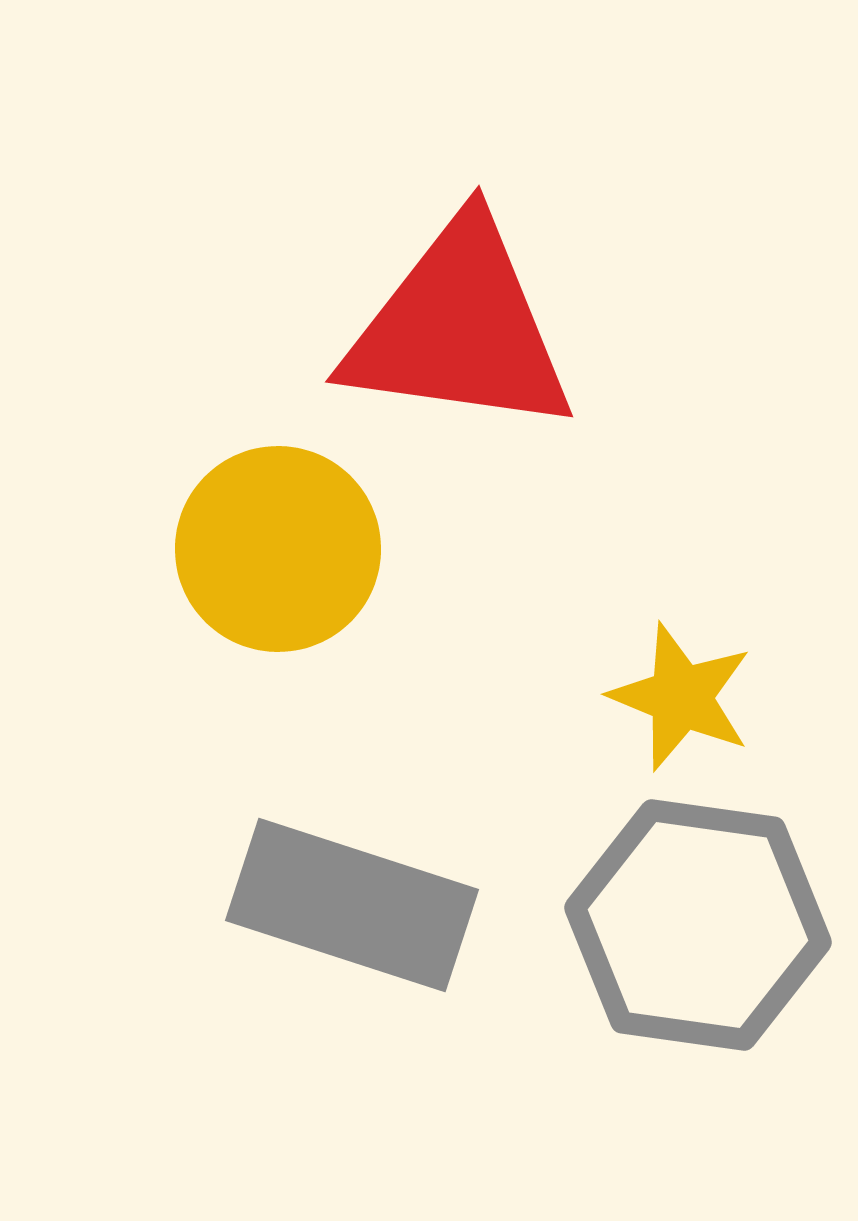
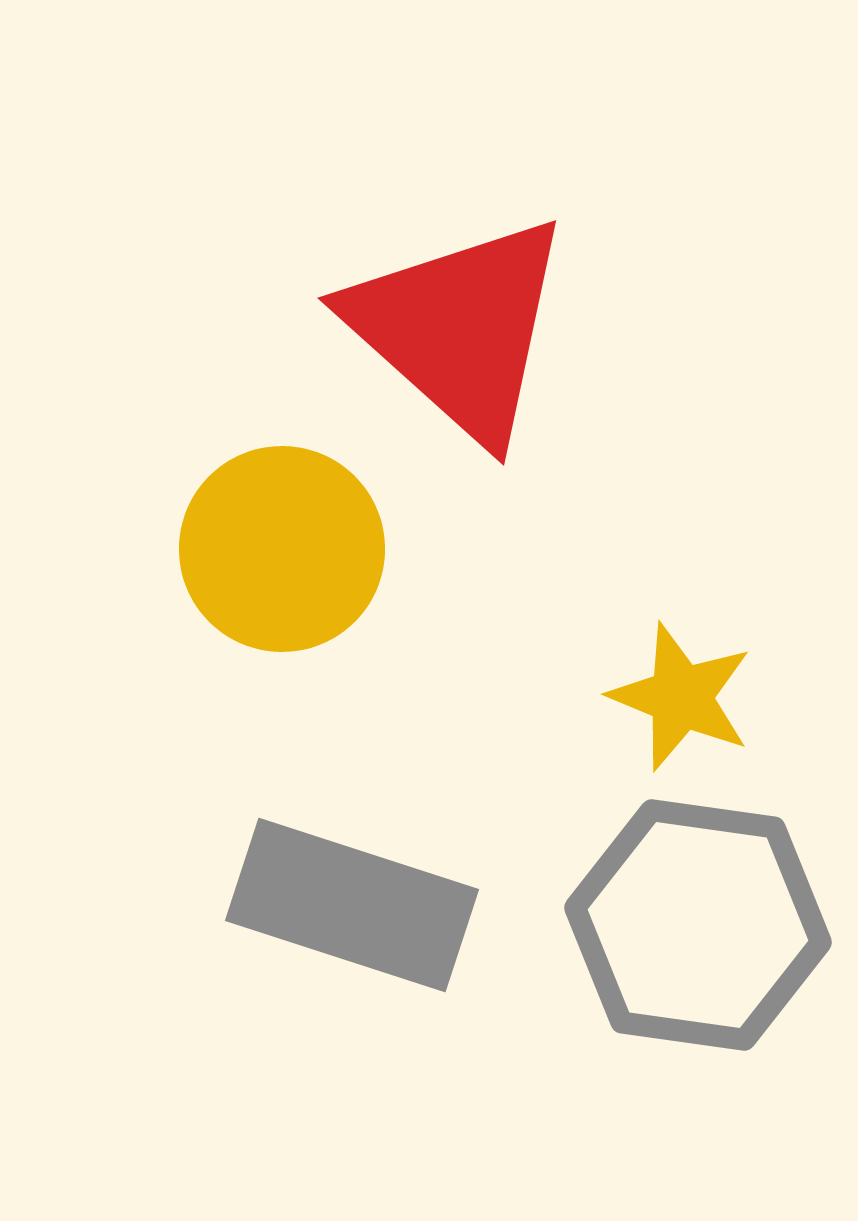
red triangle: rotated 34 degrees clockwise
yellow circle: moved 4 px right
